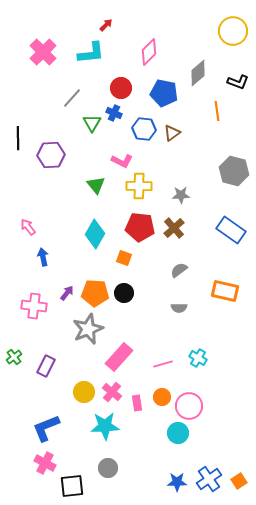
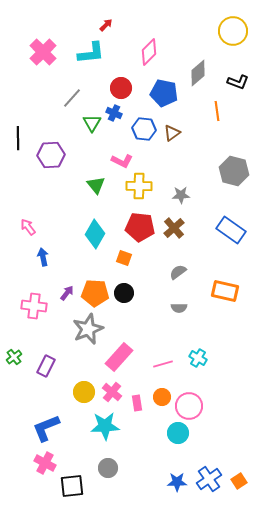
gray semicircle at (179, 270): moved 1 px left, 2 px down
